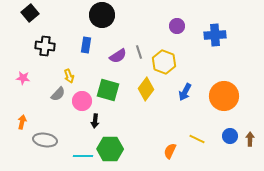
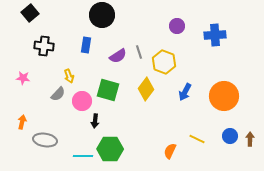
black cross: moved 1 px left
